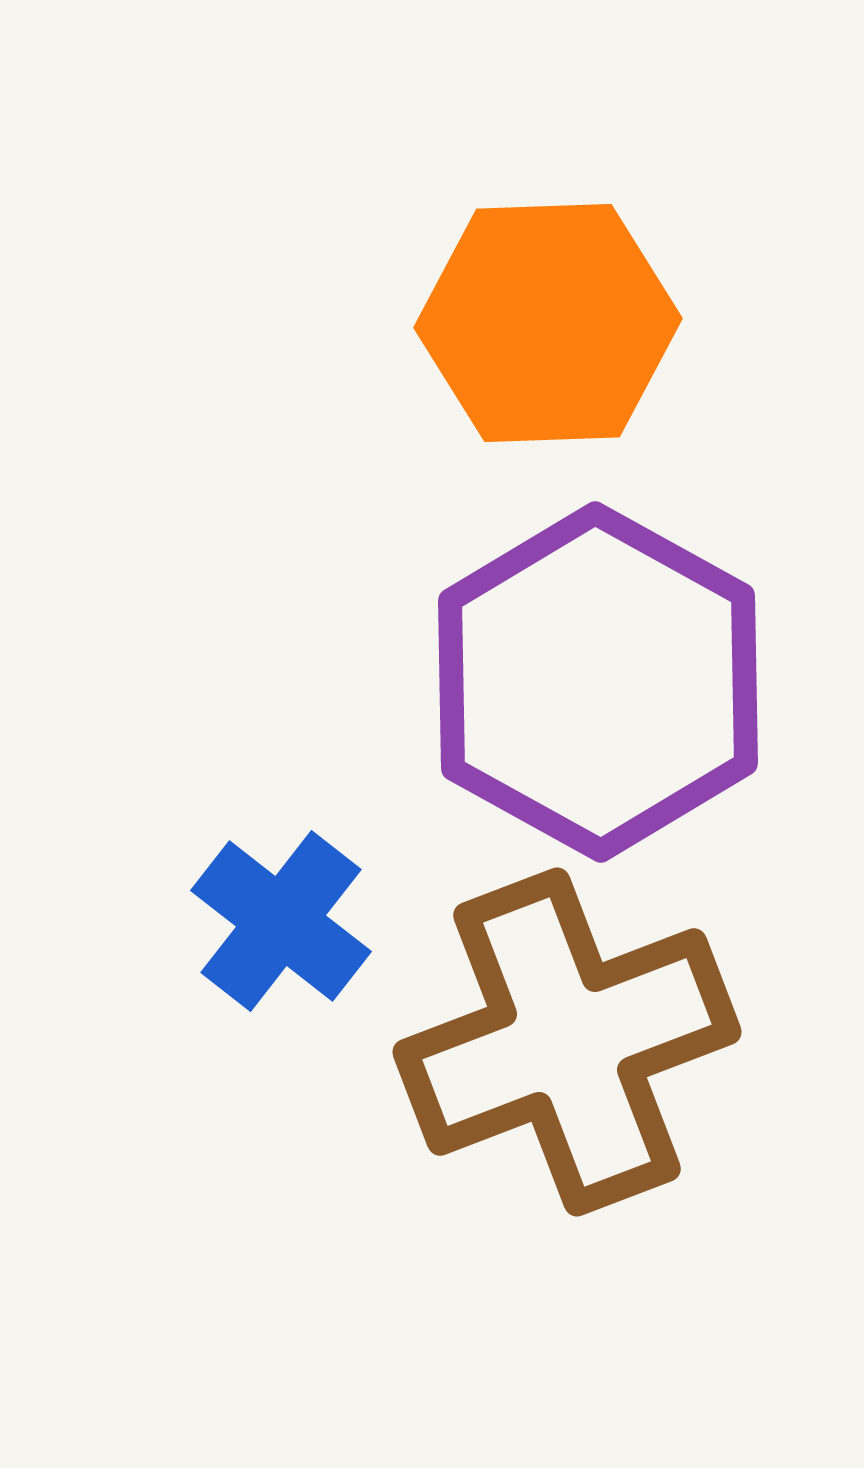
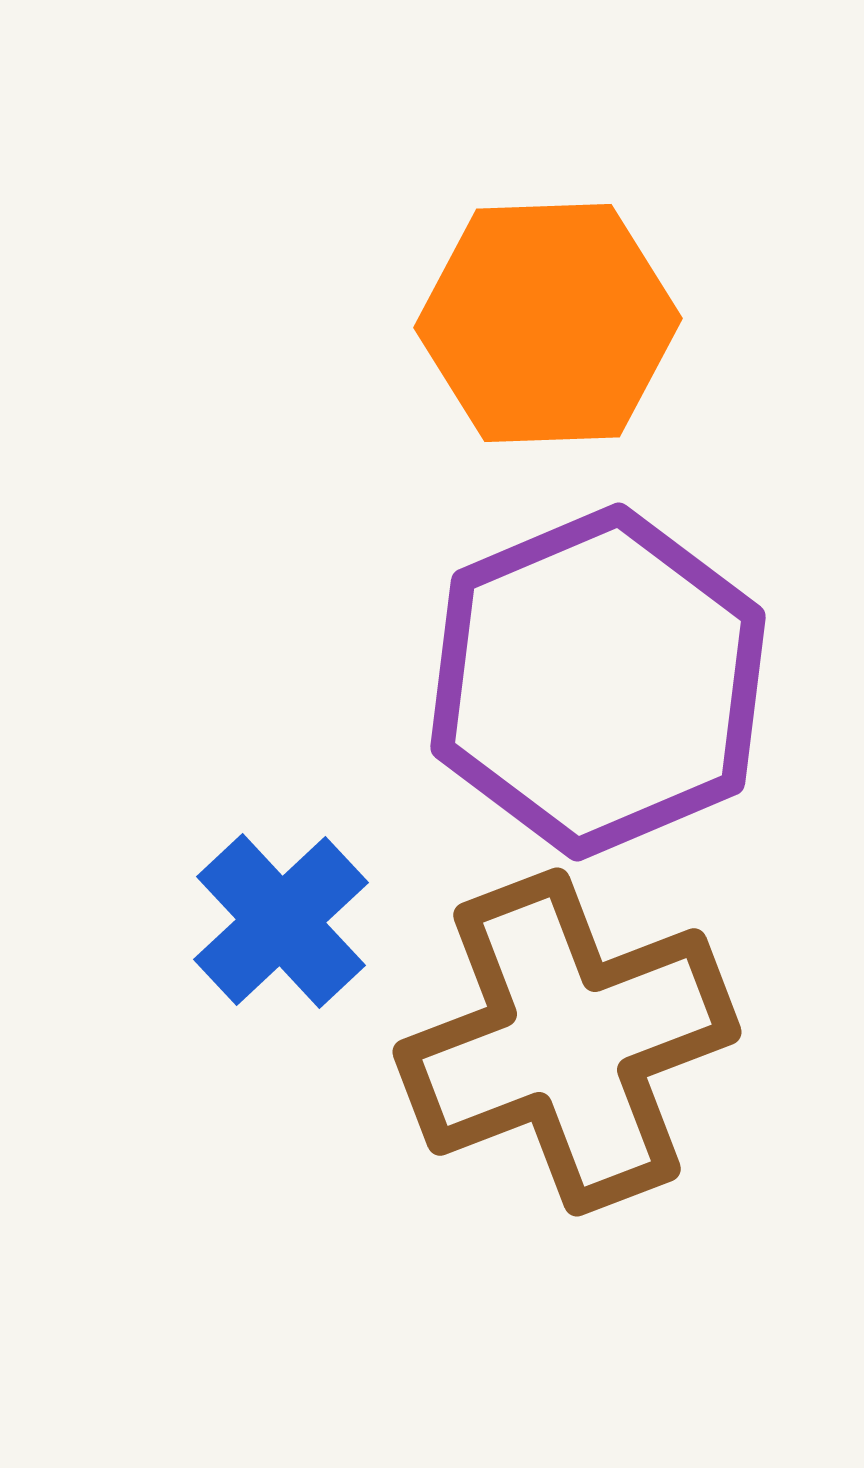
purple hexagon: rotated 8 degrees clockwise
blue cross: rotated 9 degrees clockwise
